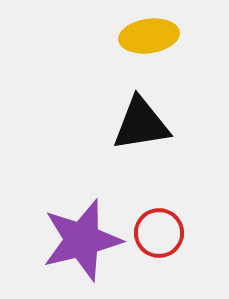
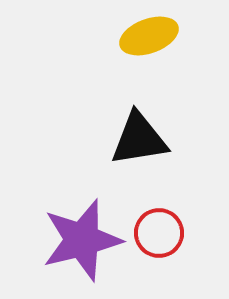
yellow ellipse: rotated 12 degrees counterclockwise
black triangle: moved 2 px left, 15 px down
